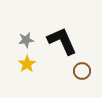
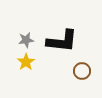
black L-shape: rotated 120 degrees clockwise
yellow star: moved 1 px left, 2 px up
